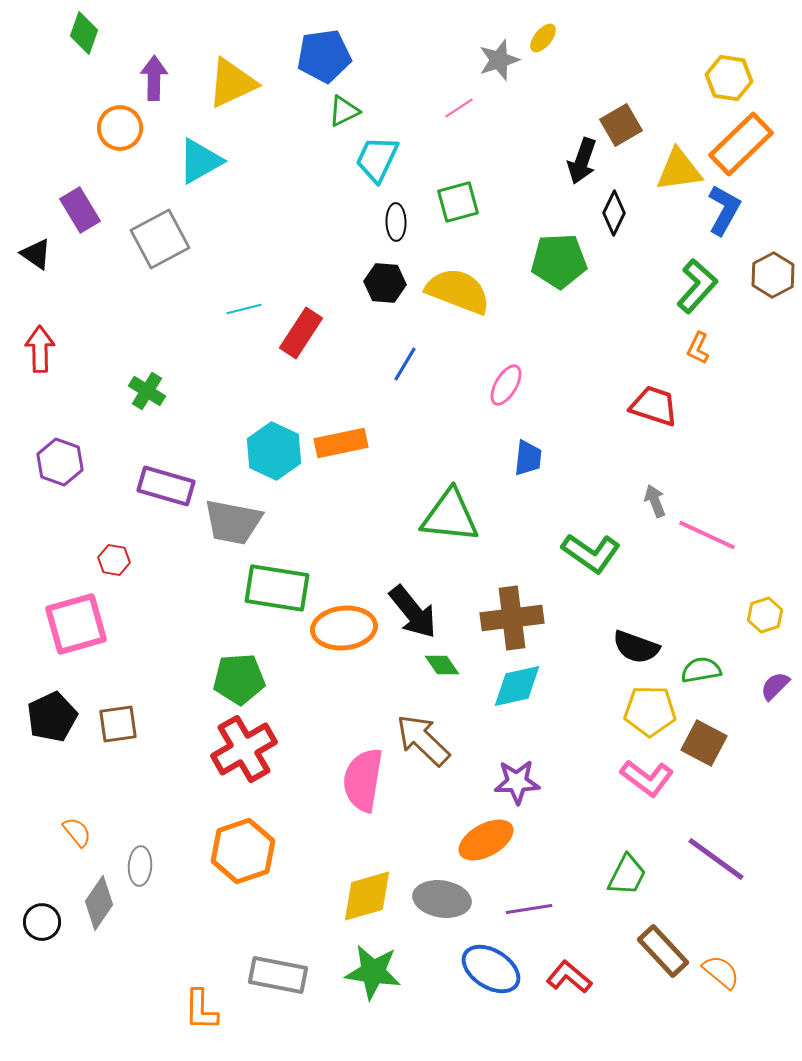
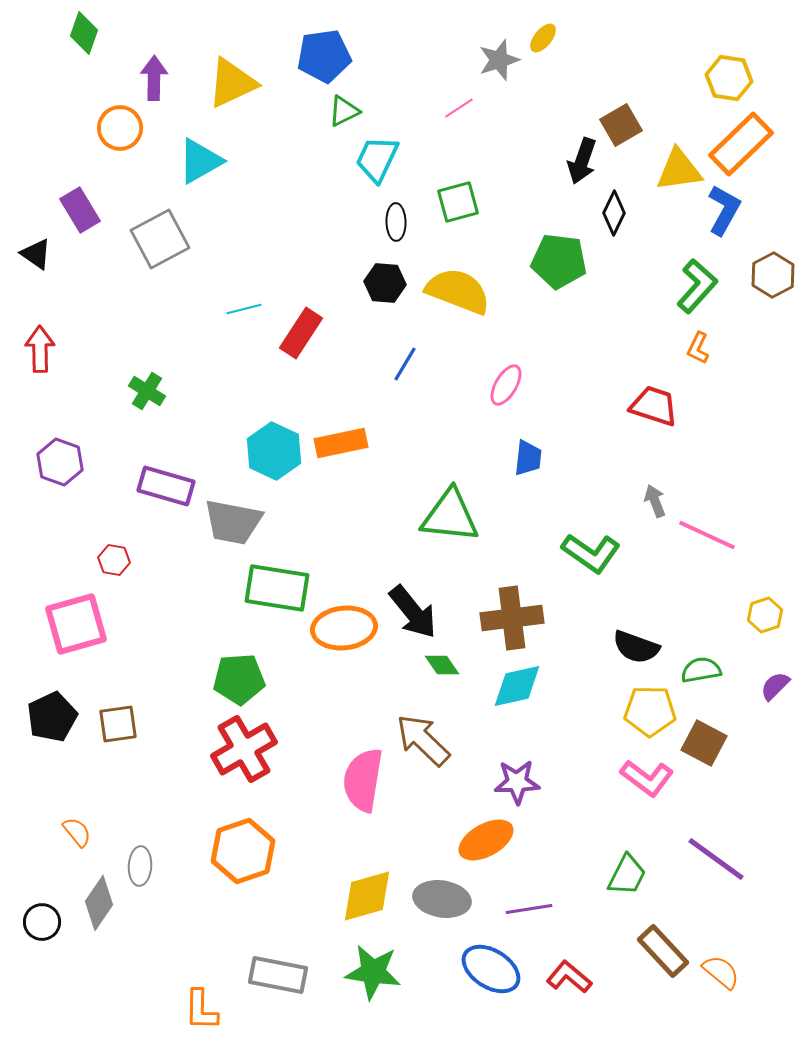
green pentagon at (559, 261): rotated 10 degrees clockwise
